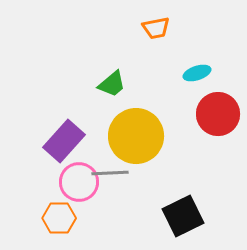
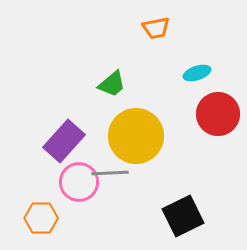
orange hexagon: moved 18 px left
